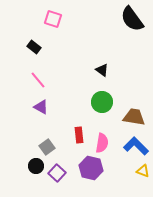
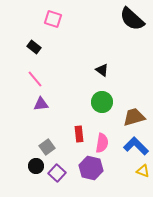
black semicircle: rotated 12 degrees counterclockwise
pink line: moved 3 px left, 1 px up
purple triangle: moved 3 px up; rotated 35 degrees counterclockwise
brown trapezoid: rotated 25 degrees counterclockwise
red rectangle: moved 1 px up
